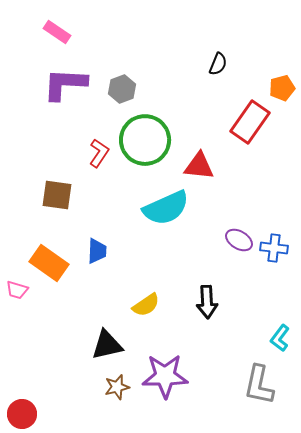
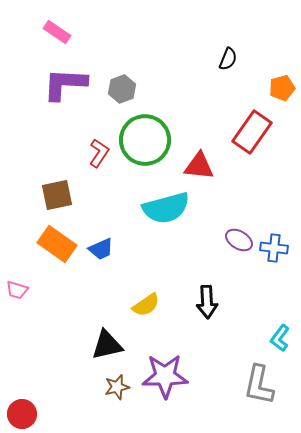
black semicircle: moved 10 px right, 5 px up
red rectangle: moved 2 px right, 10 px down
brown square: rotated 20 degrees counterclockwise
cyan semicircle: rotated 9 degrees clockwise
blue trapezoid: moved 4 px right, 2 px up; rotated 64 degrees clockwise
orange rectangle: moved 8 px right, 19 px up
